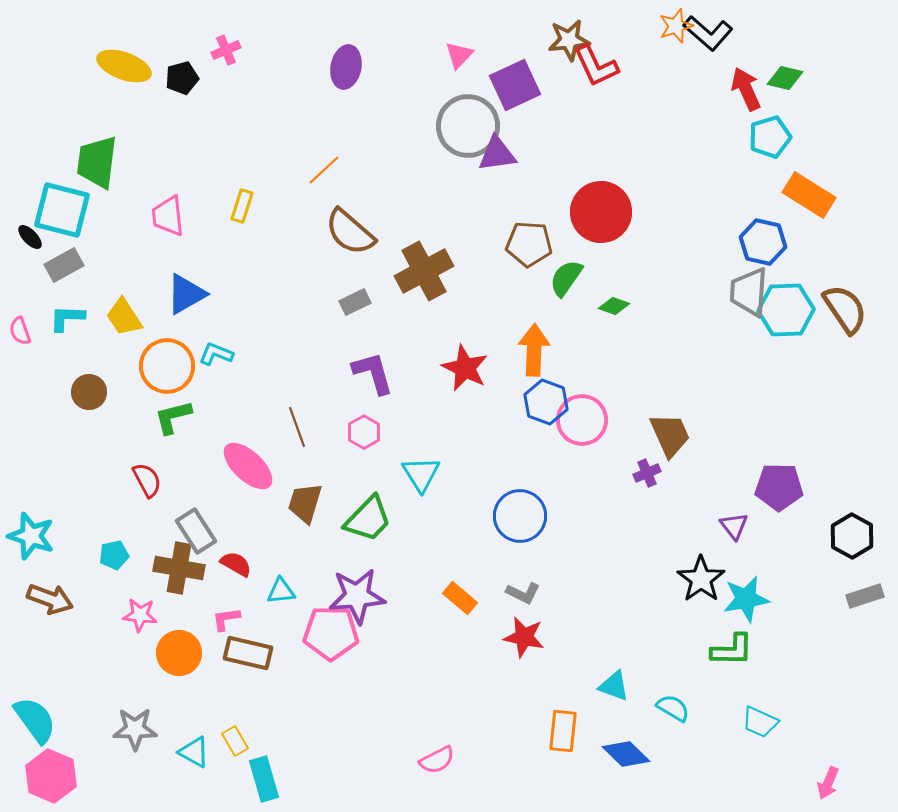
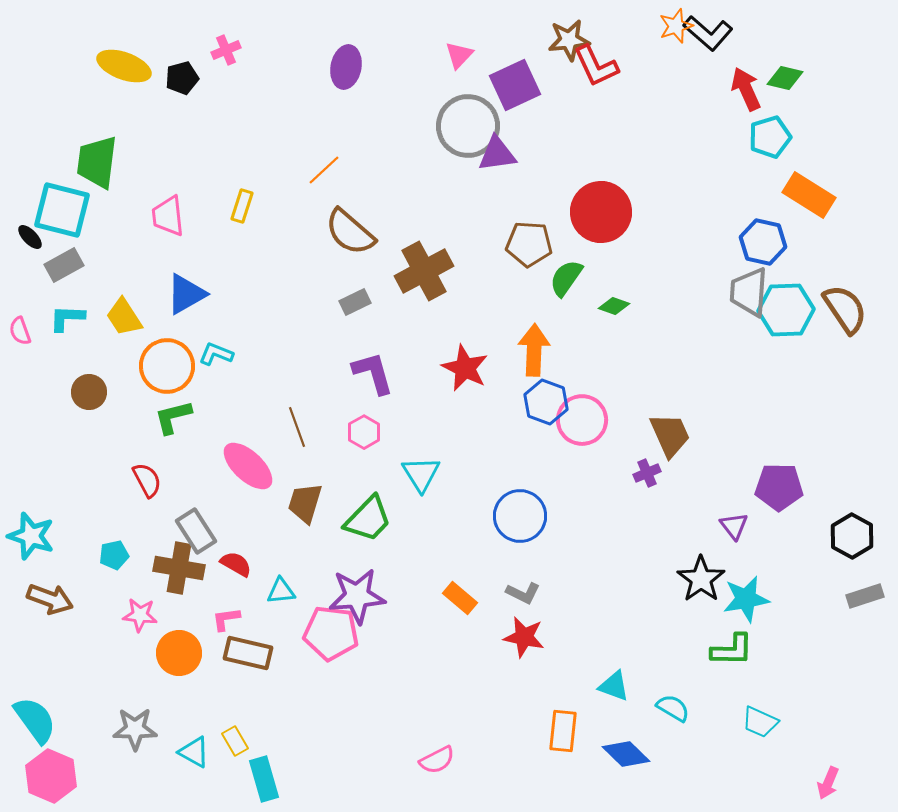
pink pentagon at (331, 633): rotated 6 degrees clockwise
